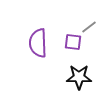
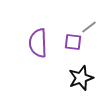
black star: moved 2 px right, 1 px down; rotated 20 degrees counterclockwise
